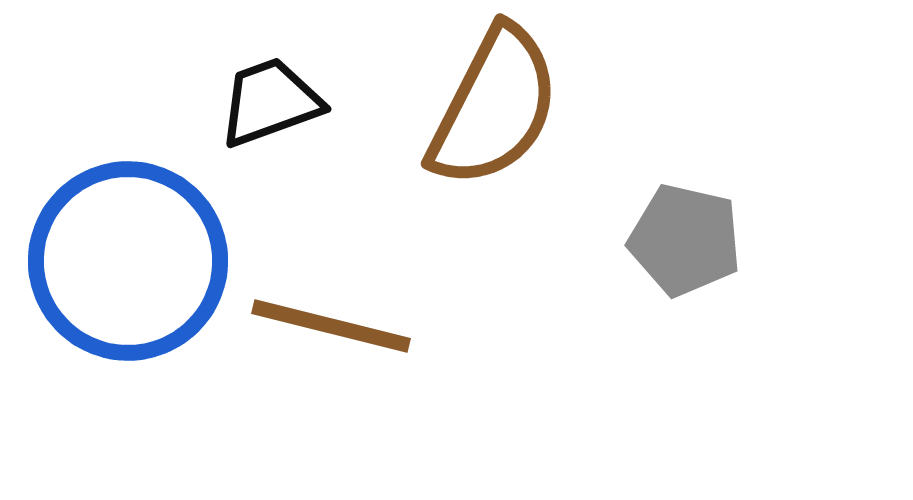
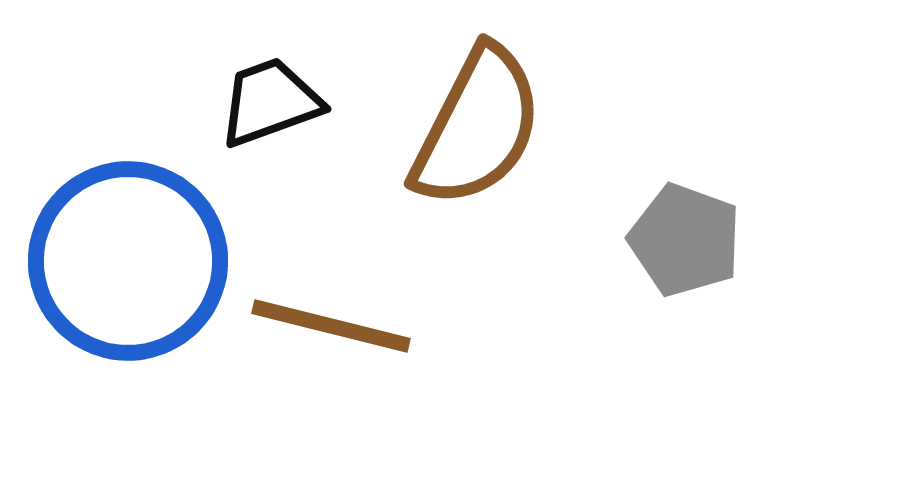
brown semicircle: moved 17 px left, 20 px down
gray pentagon: rotated 7 degrees clockwise
